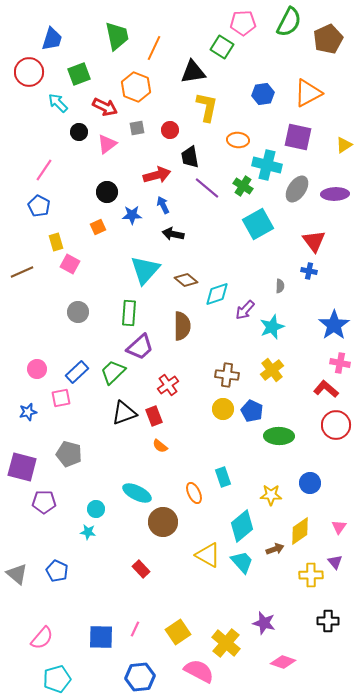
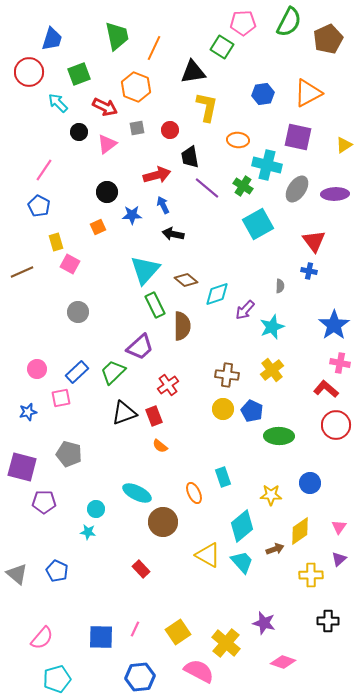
green rectangle at (129, 313): moved 26 px right, 8 px up; rotated 30 degrees counterclockwise
purple triangle at (335, 562): moved 4 px right, 3 px up; rotated 28 degrees clockwise
